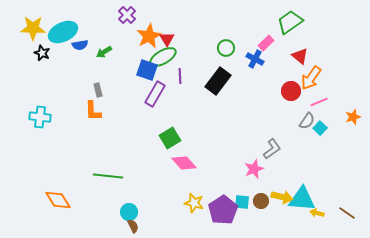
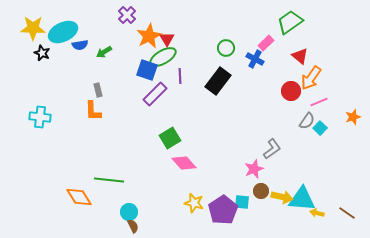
purple rectangle at (155, 94): rotated 15 degrees clockwise
green line at (108, 176): moved 1 px right, 4 px down
orange diamond at (58, 200): moved 21 px right, 3 px up
brown circle at (261, 201): moved 10 px up
